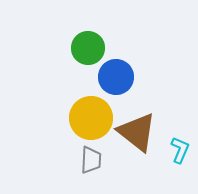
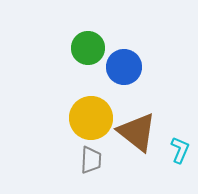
blue circle: moved 8 px right, 10 px up
